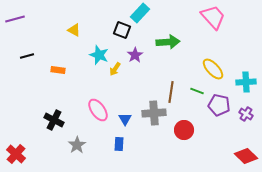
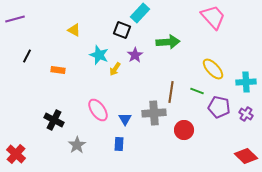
black line: rotated 48 degrees counterclockwise
purple pentagon: moved 2 px down
